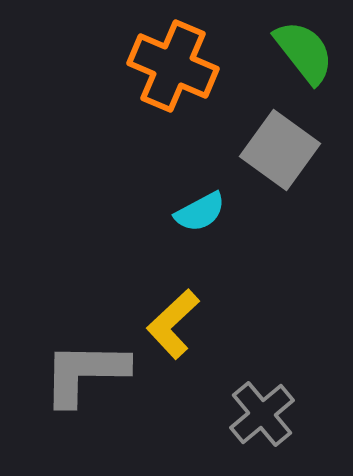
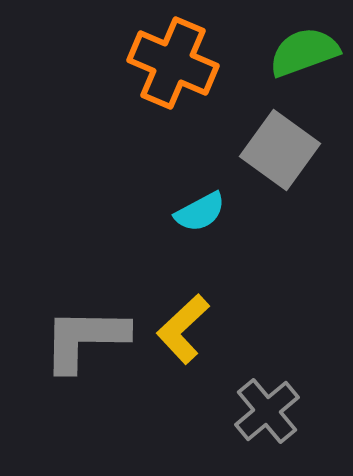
green semicircle: rotated 72 degrees counterclockwise
orange cross: moved 3 px up
yellow L-shape: moved 10 px right, 5 px down
gray L-shape: moved 34 px up
gray cross: moved 5 px right, 3 px up
